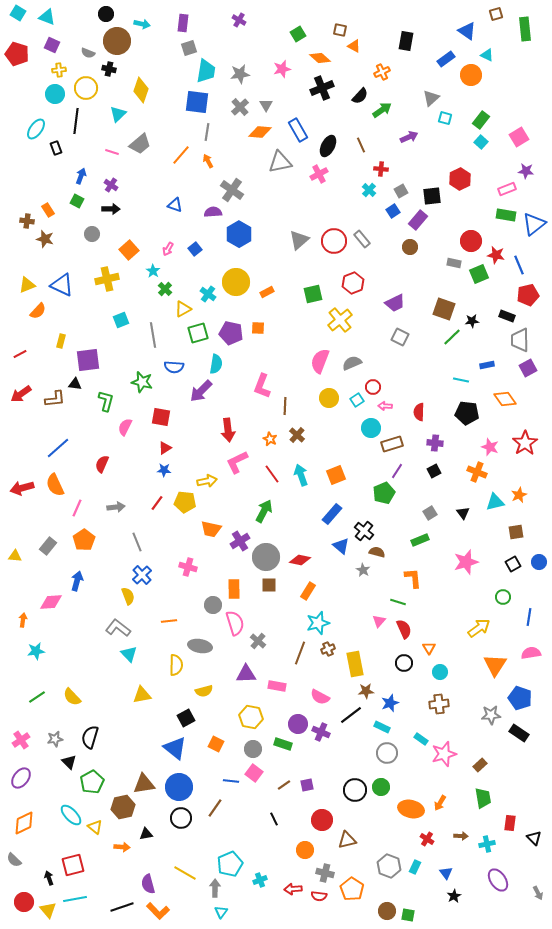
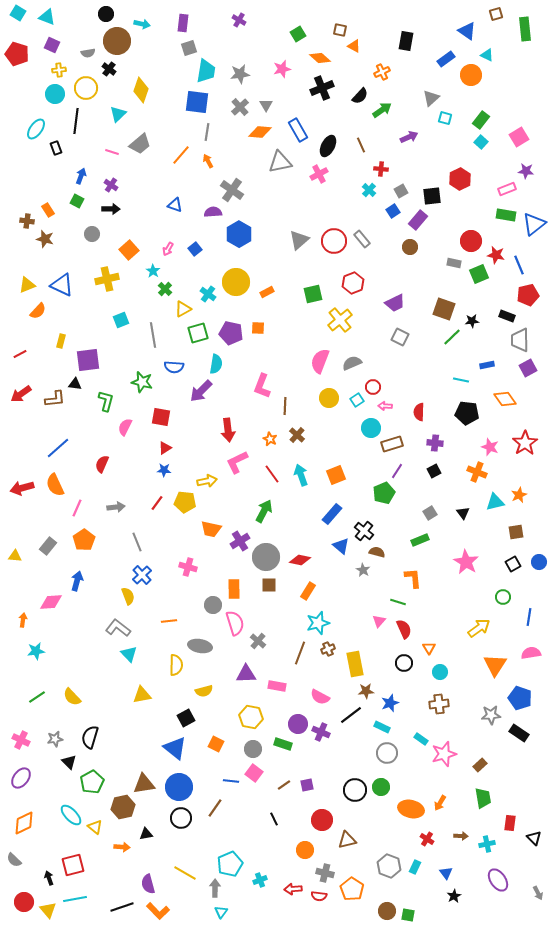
gray semicircle at (88, 53): rotated 32 degrees counterclockwise
black cross at (109, 69): rotated 24 degrees clockwise
pink star at (466, 562): rotated 25 degrees counterclockwise
pink cross at (21, 740): rotated 30 degrees counterclockwise
